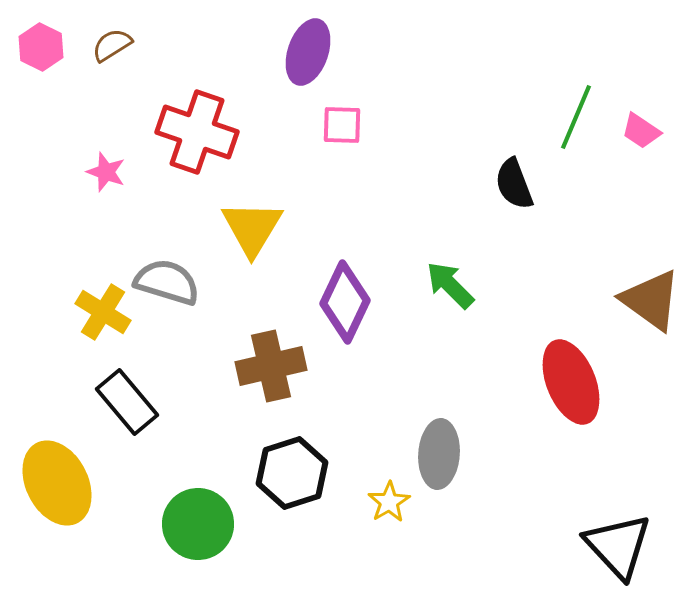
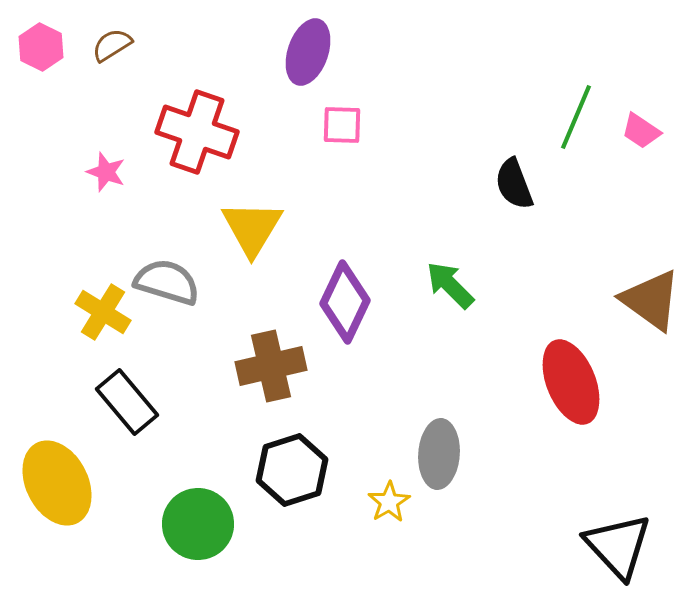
black hexagon: moved 3 px up
